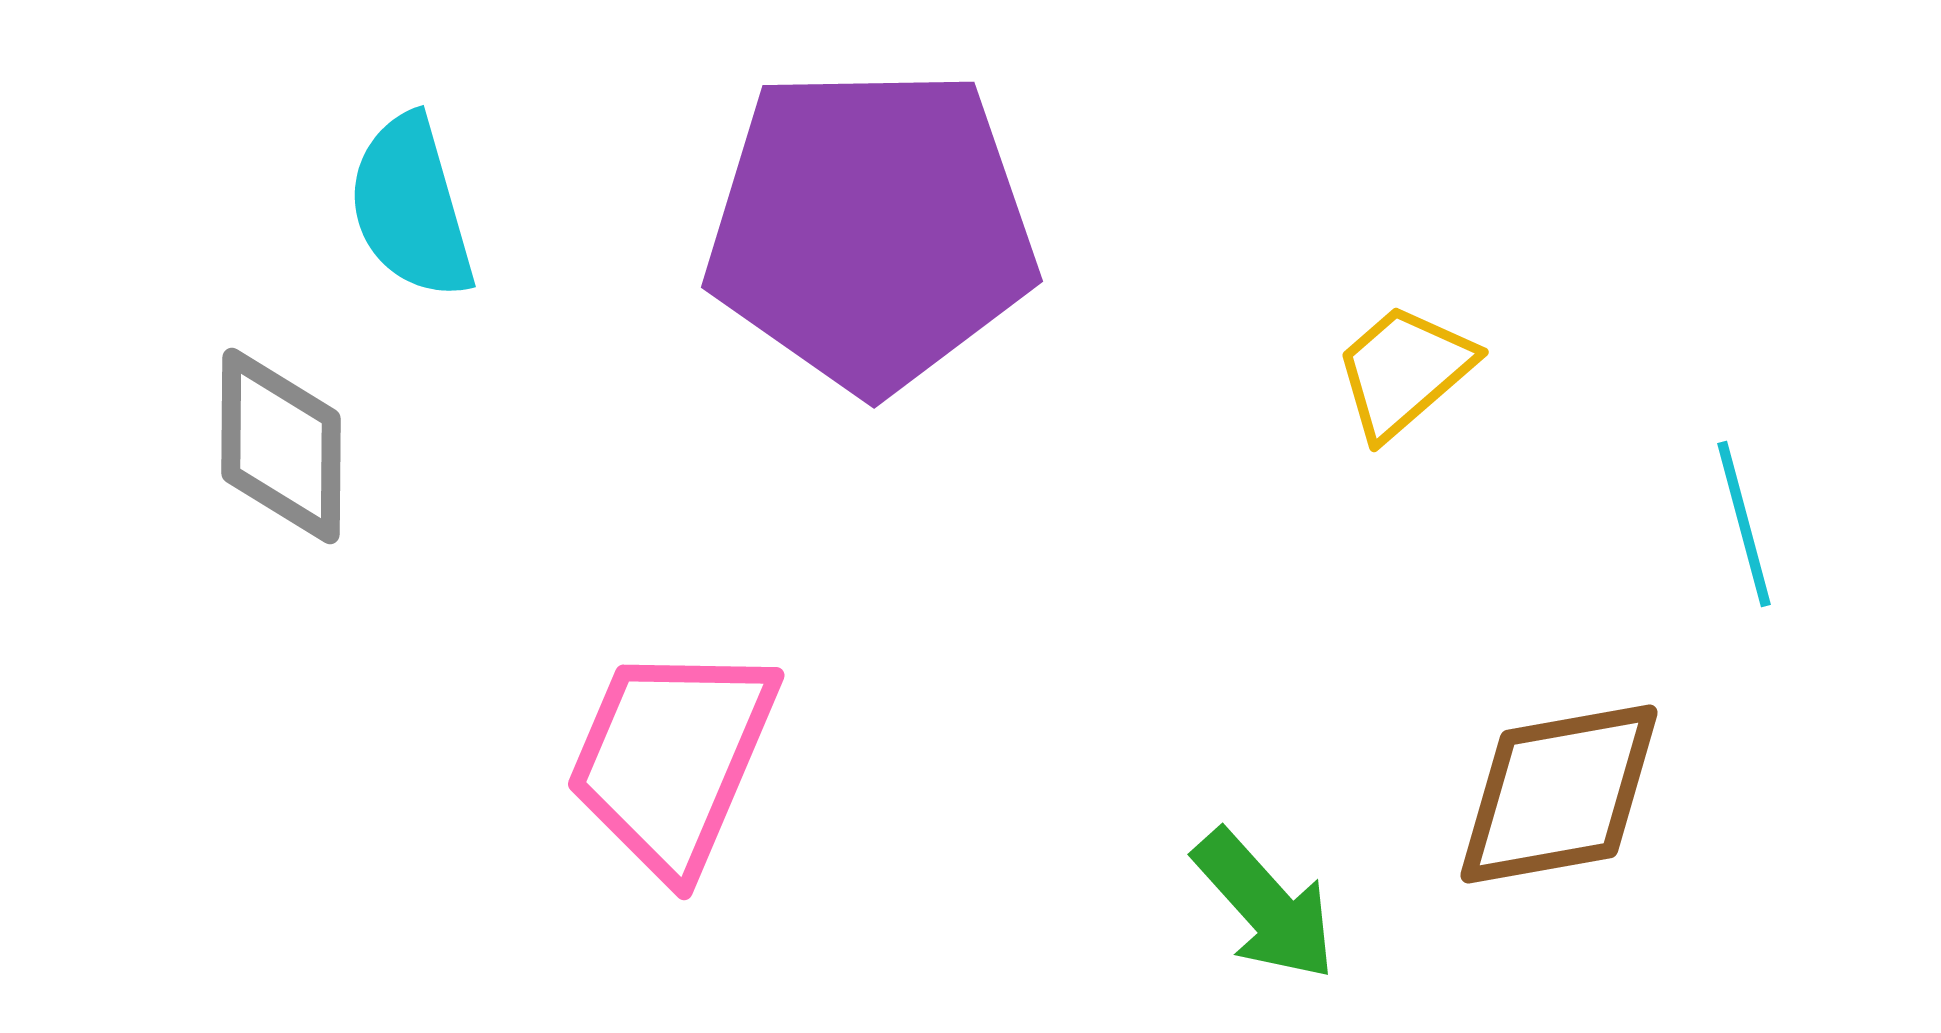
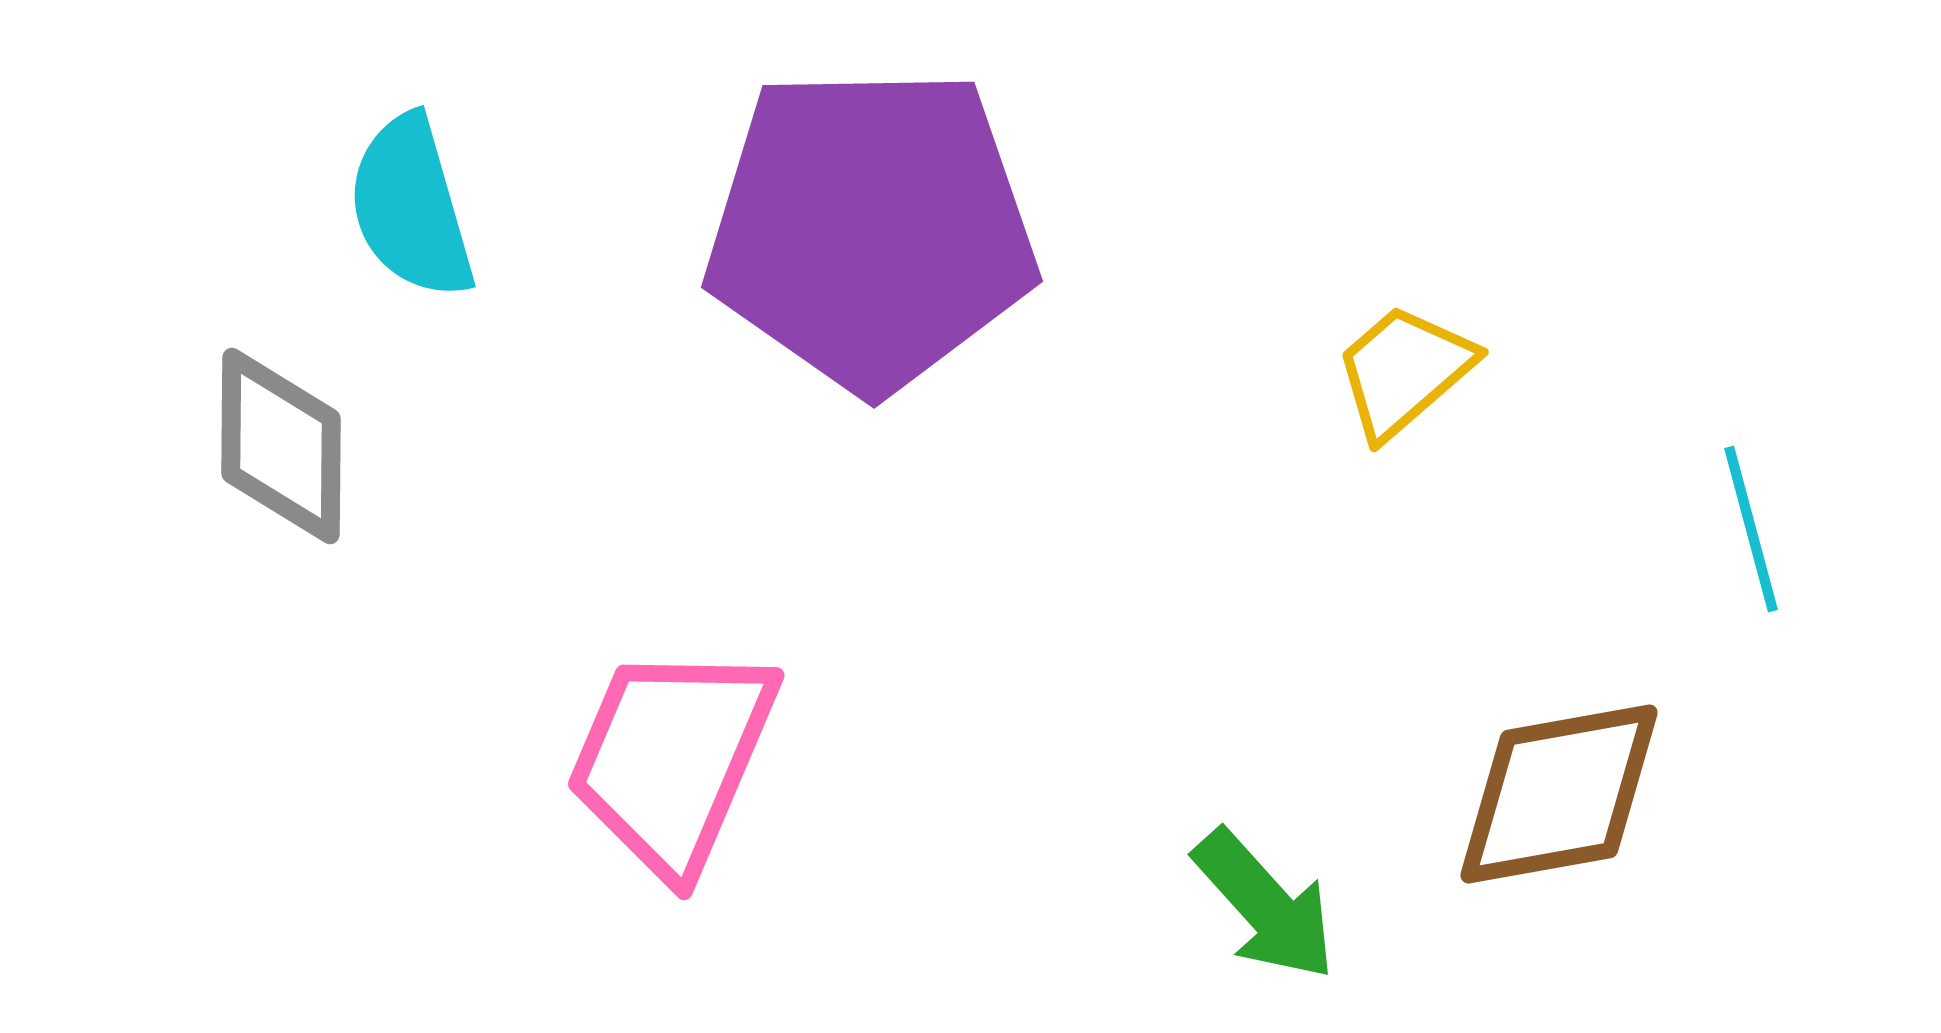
cyan line: moved 7 px right, 5 px down
